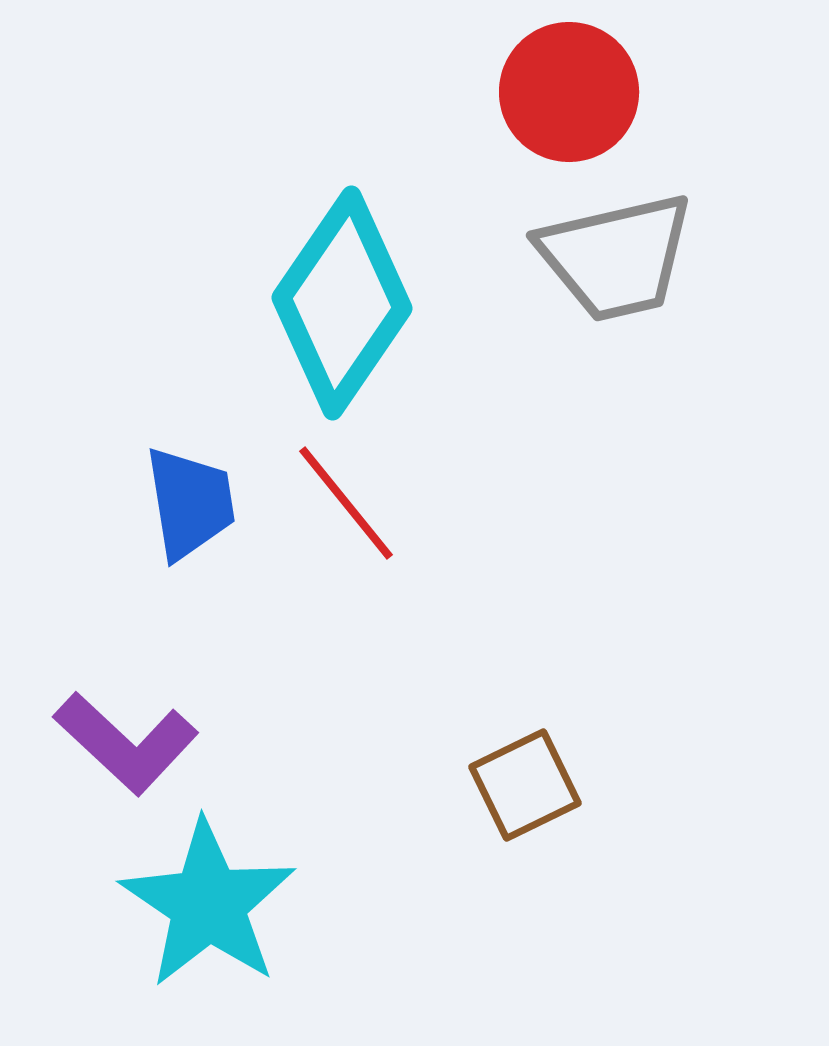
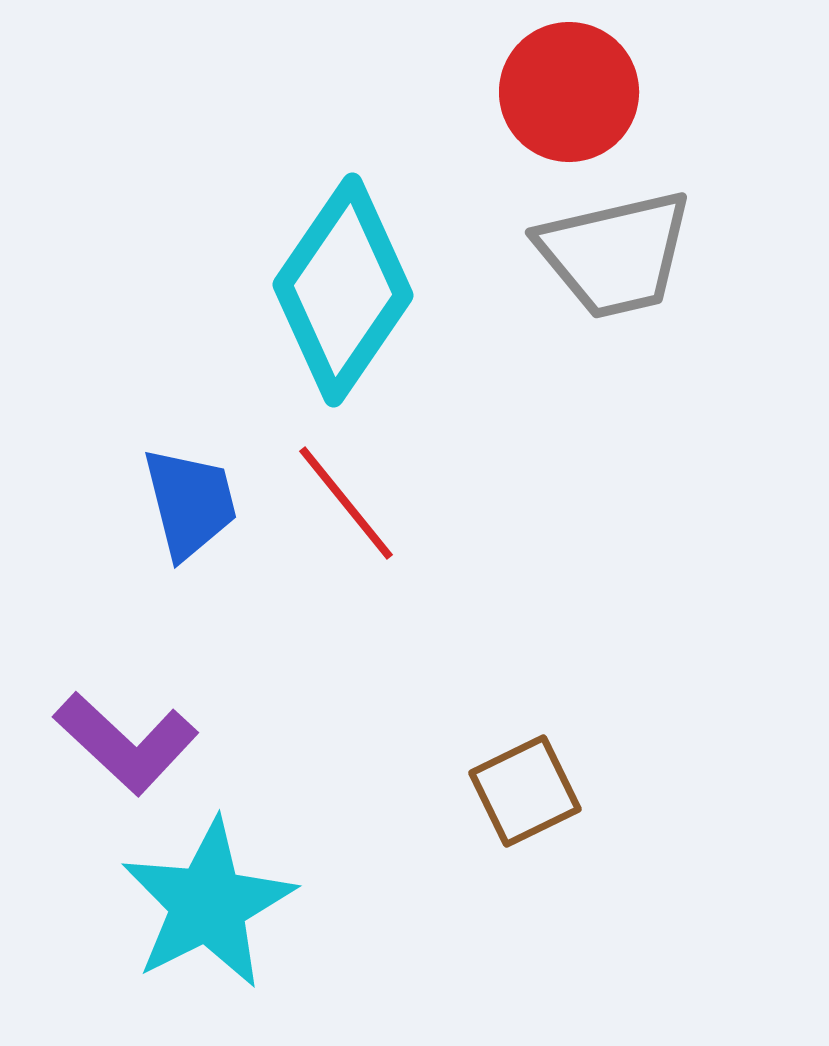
gray trapezoid: moved 1 px left, 3 px up
cyan diamond: moved 1 px right, 13 px up
blue trapezoid: rotated 5 degrees counterclockwise
brown square: moved 6 px down
cyan star: rotated 11 degrees clockwise
